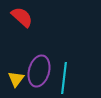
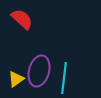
red semicircle: moved 2 px down
yellow triangle: rotated 18 degrees clockwise
